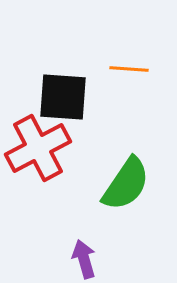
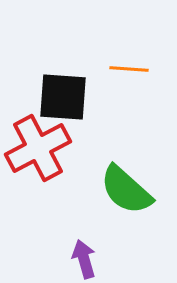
green semicircle: moved 6 px down; rotated 98 degrees clockwise
